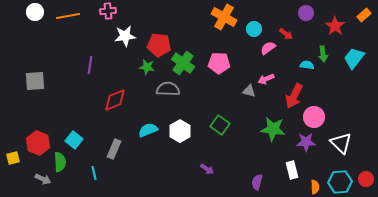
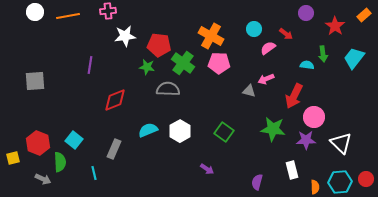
orange cross at (224, 17): moved 13 px left, 19 px down
green square at (220, 125): moved 4 px right, 7 px down
purple star at (306, 142): moved 2 px up
